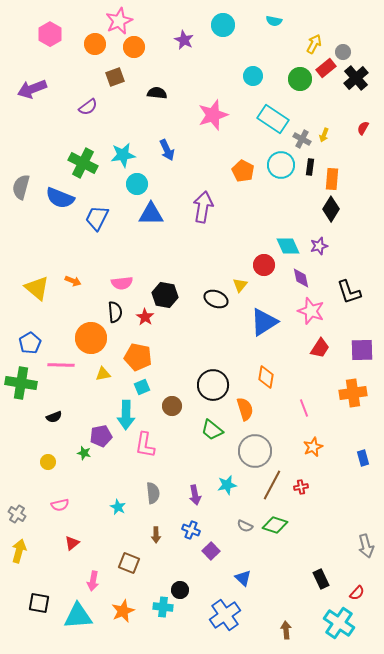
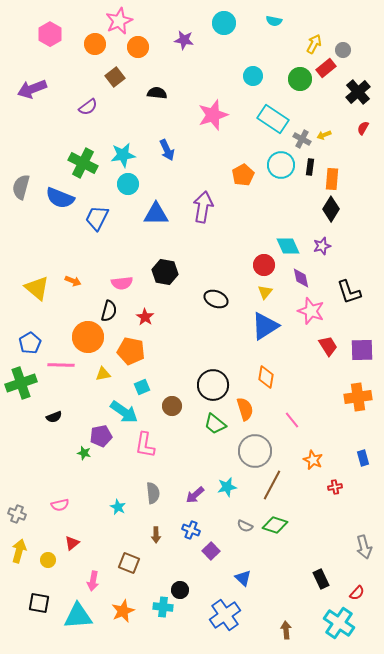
cyan circle at (223, 25): moved 1 px right, 2 px up
purple star at (184, 40): rotated 18 degrees counterclockwise
orange circle at (134, 47): moved 4 px right
gray circle at (343, 52): moved 2 px up
brown square at (115, 77): rotated 18 degrees counterclockwise
black cross at (356, 78): moved 2 px right, 14 px down
yellow arrow at (324, 135): rotated 48 degrees clockwise
orange pentagon at (243, 171): moved 4 px down; rotated 15 degrees clockwise
cyan circle at (137, 184): moved 9 px left
blue triangle at (151, 214): moved 5 px right
purple star at (319, 246): moved 3 px right
yellow triangle at (240, 285): moved 25 px right, 7 px down
black hexagon at (165, 295): moved 23 px up
black semicircle at (115, 312): moved 6 px left, 1 px up; rotated 20 degrees clockwise
blue triangle at (264, 322): moved 1 px right, 4 px down
orange circle at (91, 338): moved 3 px left, 1 px up
red trapezoid at (320, 348): moved 8 px right, 2 px up; rotated 65 degrees counterclockwise
orange pentagon at (138, 357): moved 7 px left, 6 px up
green cross at (21, 383): rotated 28 degrees counterclockwise
orange cross at (353, 393): moved 5 px right, 4 px down
pink line at (304, 408): moved 12 px left, 12 px down; rotated 18 degrees counterclockwise
cyan arrow at (126, 415): moved 2 px left, 3 px up; rotated 56 degrees counterclockwise
green trapezoid at (212, 430): moved 3 px right, 6 px up
orange star at (313, 447): moved 13 px down; rotated 24 degrees counterclockwise
yellow circle at (48, 462): moved 98 px down
cyan star at (227, 485): moved 2 px down
red cross at (301, 487): moved 34 px right
purple arrow at (195, 495): rotated 60 degrees clockwise
gray cross at (17, 514): rotated 12 degrees counterclockwise
gray arrow at (366, 546): moved 2 px left, 1 px down
